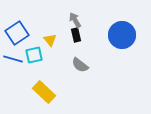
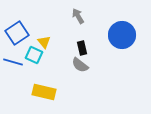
gray arrow: moved 3 px right, 4 px up
black rectangle: moved 6 px right, 13 px down
yellow triangle: moved 6 px left, 2 px down
cyan square: rotated 36 degrees clockwise
blue line: moved 3 px down
yellow rectangle: rotated 30 degrees counterclockwise
